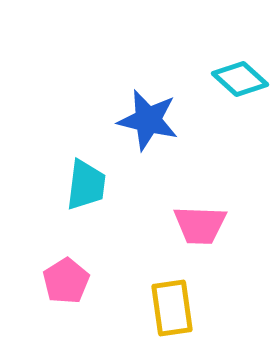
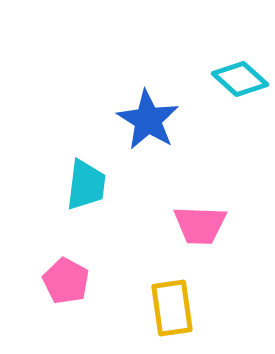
blue star: rotated 18 degrees clockwise
pink pentagon: rotated 12 degrees counterclockwise
